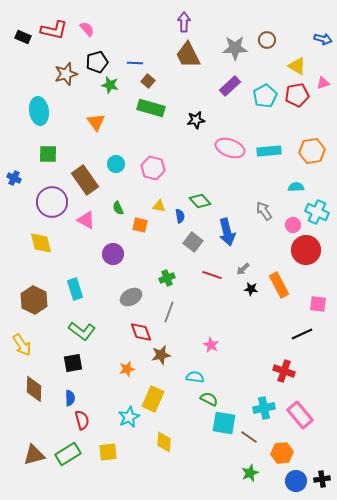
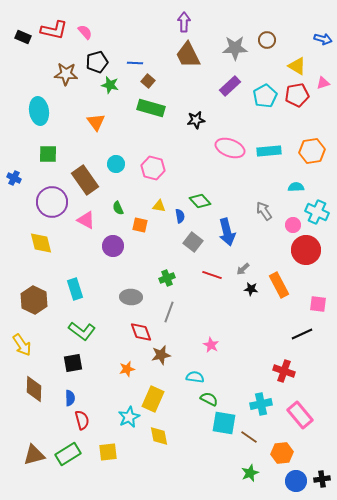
pink semicircle at (87, 29): moved 2 px left, 3 px down
brown star at (66, 74): rotated 20 degrees clockwise
purple circle at (113, 254): moved 8 px up
gray ellipse at (131, 297): rotated 30 degrees clockwise
cyan cross at (264, 408): moved 3 px left, 4 px up
yellow diamond at (164, 442): moved 5 px left, 6 px up; rotated 15 degrees counterclockwise
